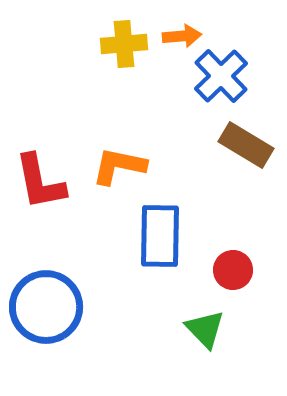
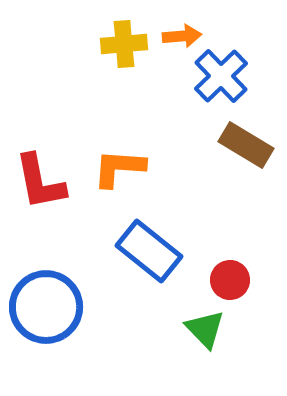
orange L-shape: moved 2 px down; rotated 8 degrees counterclockwise
blue rectangle: moved 11 px left, 15 px down; rotated 52 degrees counterclockwise
red circle: moved 3 px left, 10 px down
